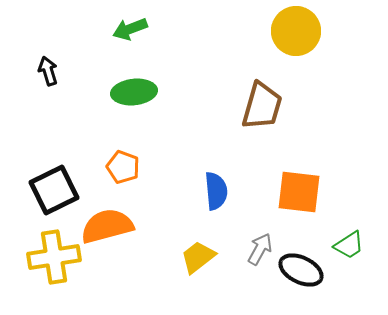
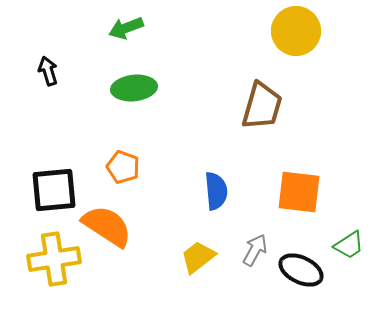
green arrow: moved 4 px left, 1 px up
green ellipse: moved 4 px up
black square: rotated 21 degrees clockwise
orange semicircle: rotated 48 degrees clockwise
gray arrow: moved 5 px left, 1 px down
yellow cross: moved 2 px down
